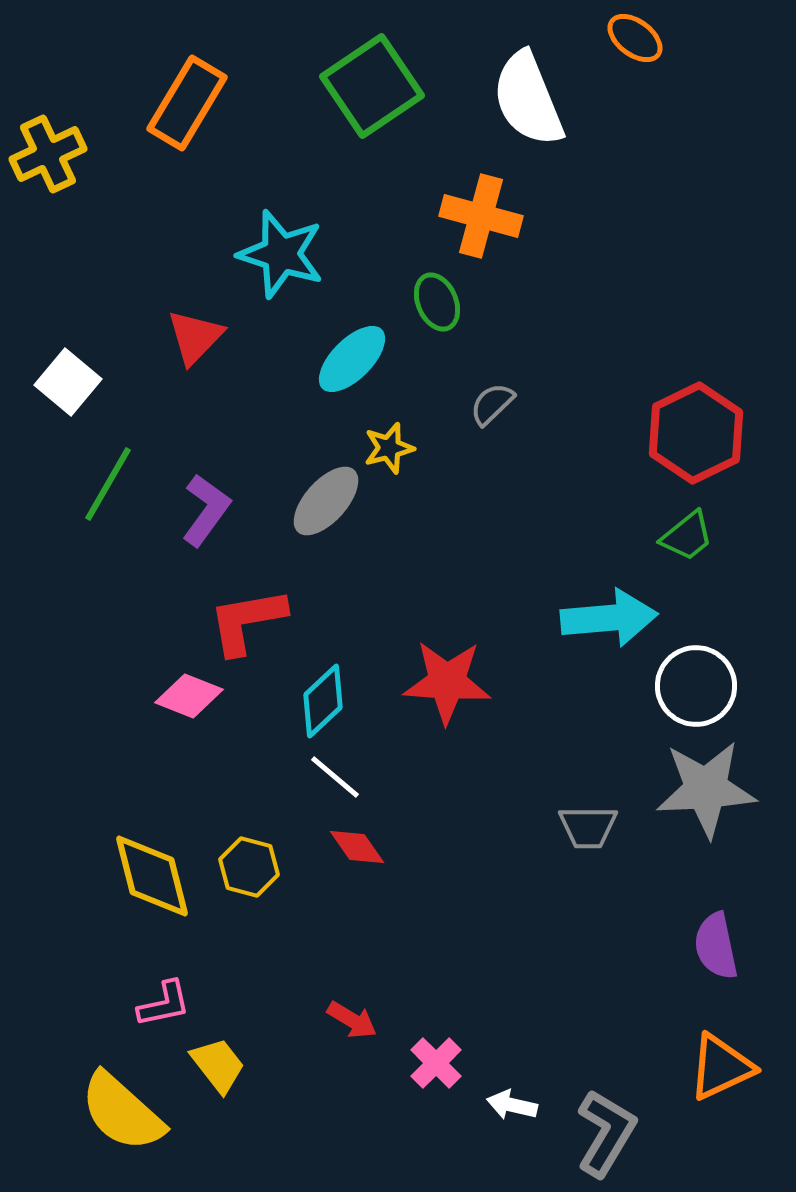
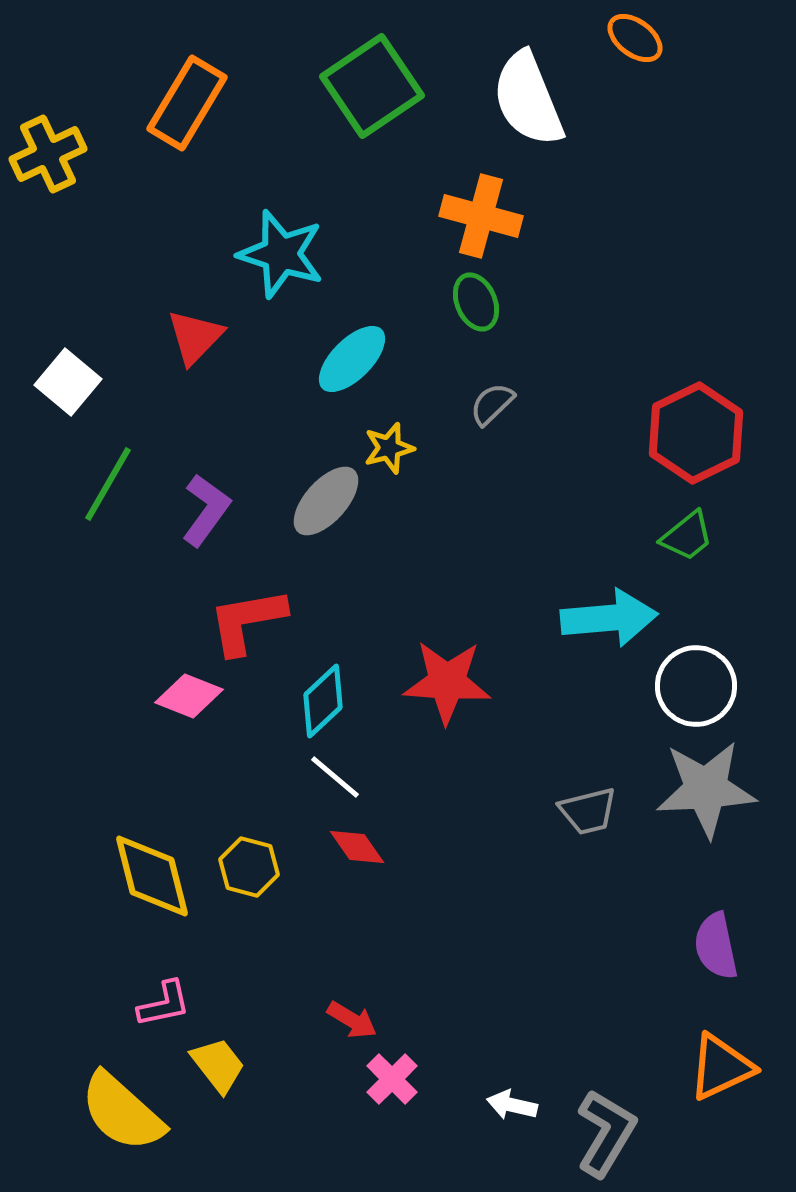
green ellipse: moved 39 px right
gray trapezoid: moved 16 px up; rotated 14 degrees counterclockwise
pink cross: moved 44 px left, 16 px down
